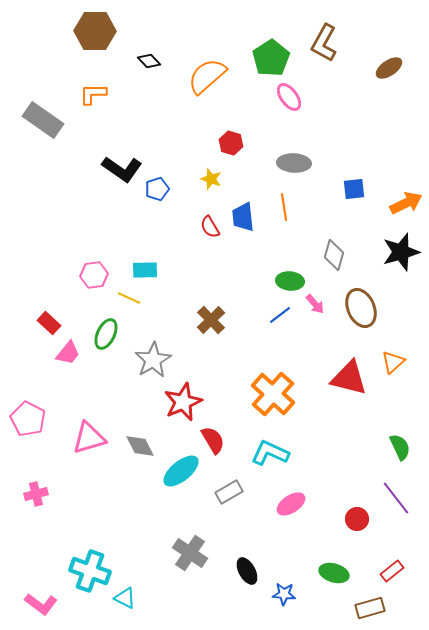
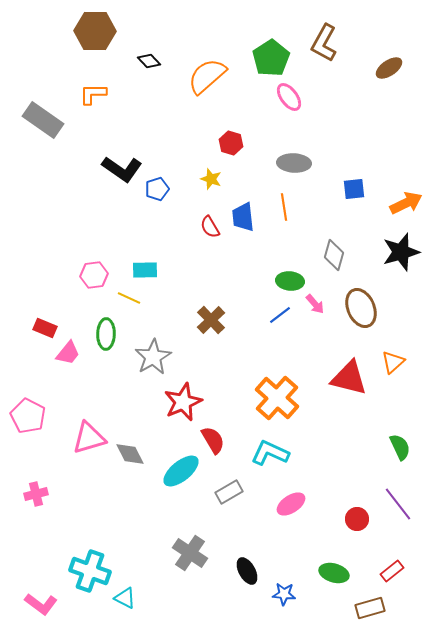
red rectangle at (49, 323): moved 4 px left, 5 px down; rotated 20 degrees counterclockwise
green ellipse at (106, 334): rotated 24 degrees counterclockwise
gray star at (153, 360): moved 3 px up
orange cross at (273, 394): moved 4 px right, 4 px down
pink pentagon at (28, 419): moved 3 px up
gray diamond at (140, 446): moved 10 px left, 8 px down
purple line at (396, 498): moved 2 px right, 6 px down
